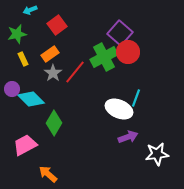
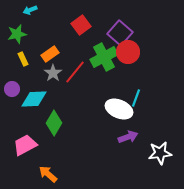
red square: moved 24 px right
cyan diamond: moved 3 px right; rotated 48 degrees counterclockwise
white star: moved 3 px right, 1 px up
